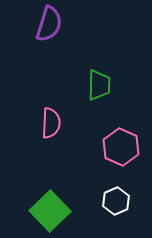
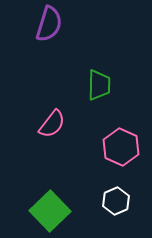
pink semicircle: moved 1 px right, 1 px down; rotated 36 degrees clockwise
